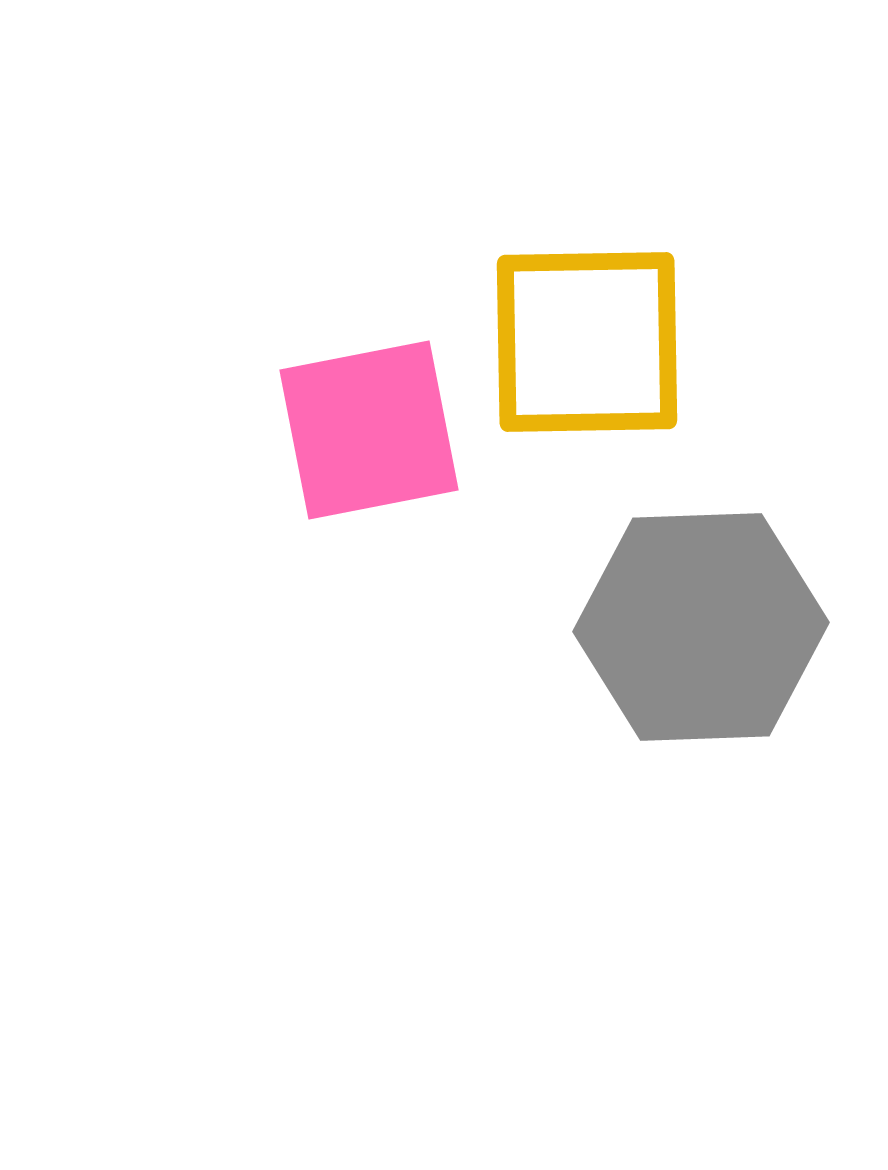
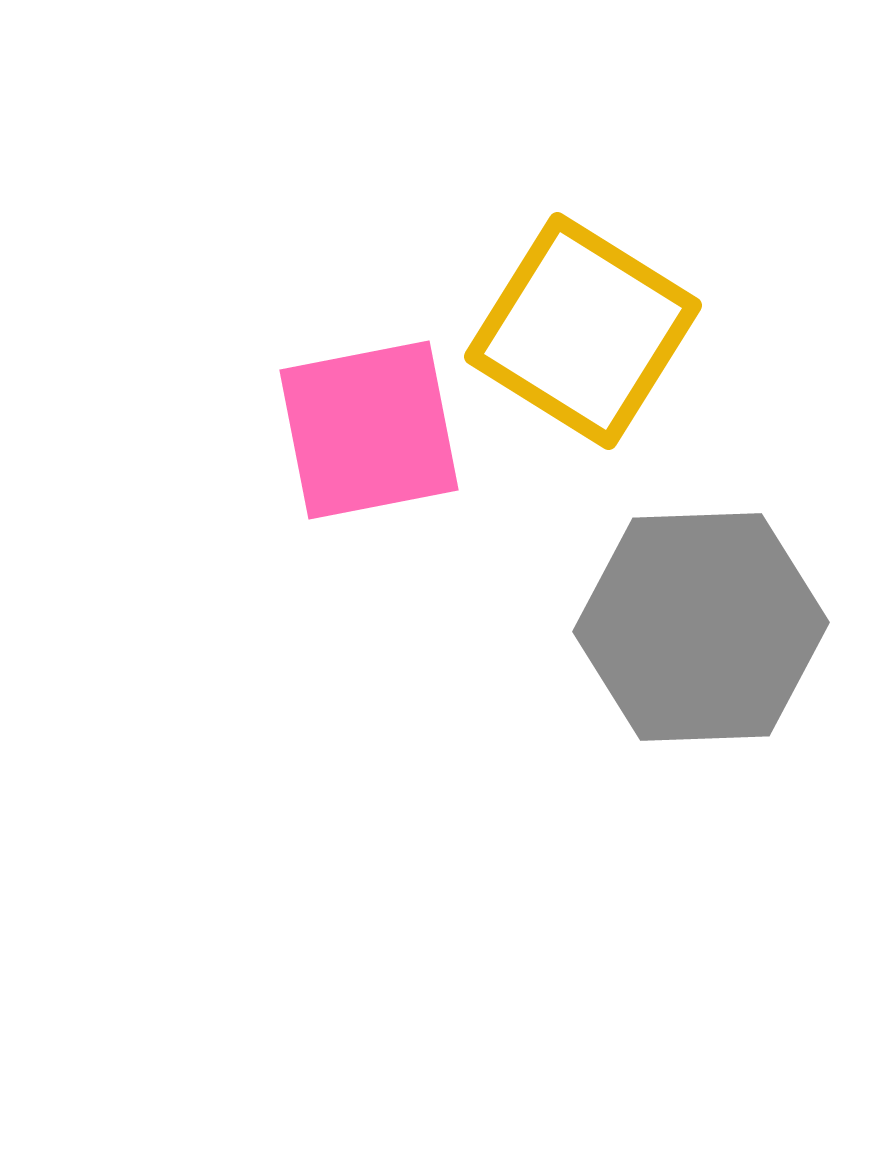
yellow square: moved 4 px left, 11 px up; rotated 33 degrees clockwise
